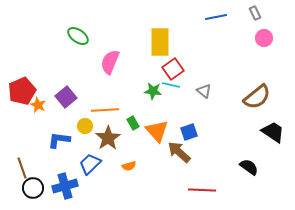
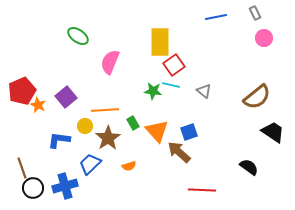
red square: moved 1 px right, 4 px up
